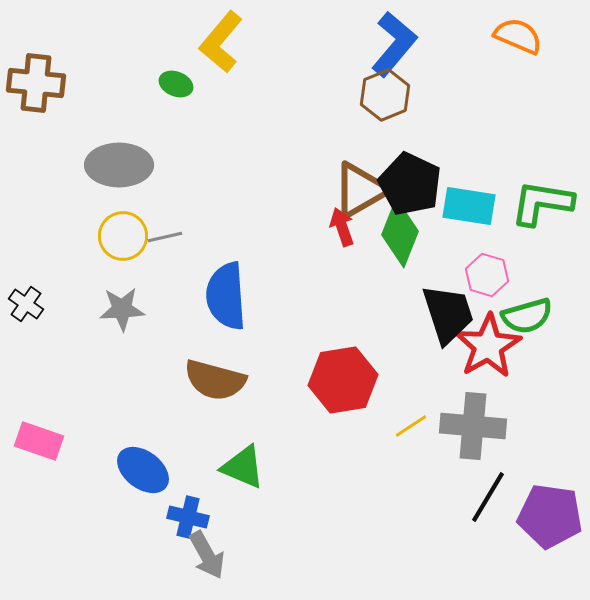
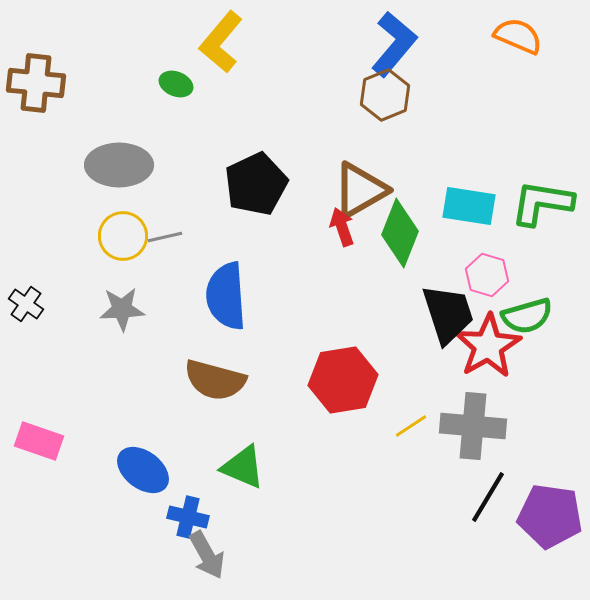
black pentagon: moved 154 px left; rotated 22 degrees clockwise
